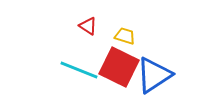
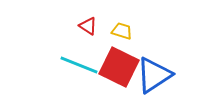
yellow trapezoid: moved 3 px left, 5 px up
cyan line: moved 5 px up
